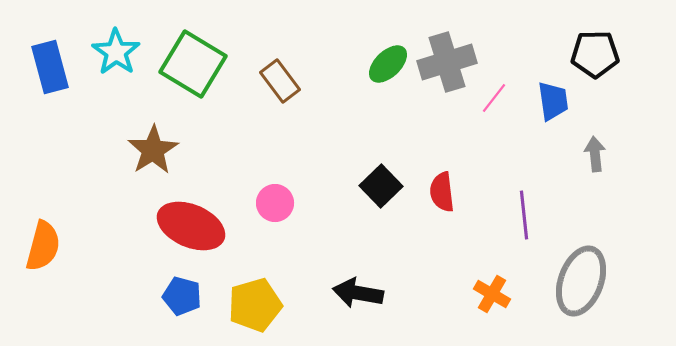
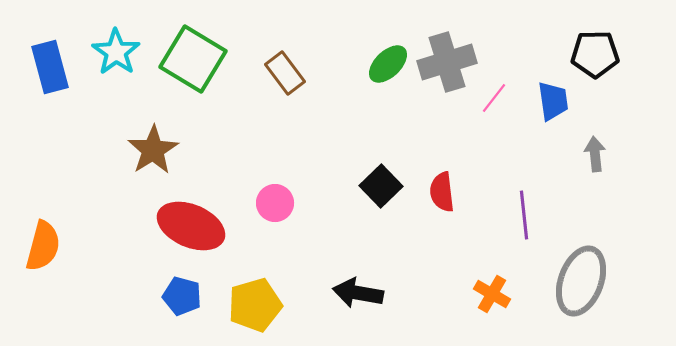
green square: moved 5 px up
brown rectangle: moved 5 px right, 8 px up
